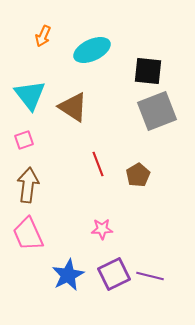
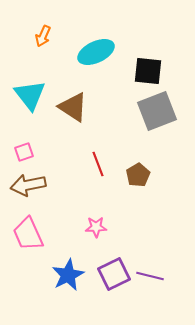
cyan ellipse: moved 4 px right, 2 px down
pink square: moved 12 px down
brown arrow: rotated 108 degrees counterclockwise
pink star: moved 6 px left, 2 px up
